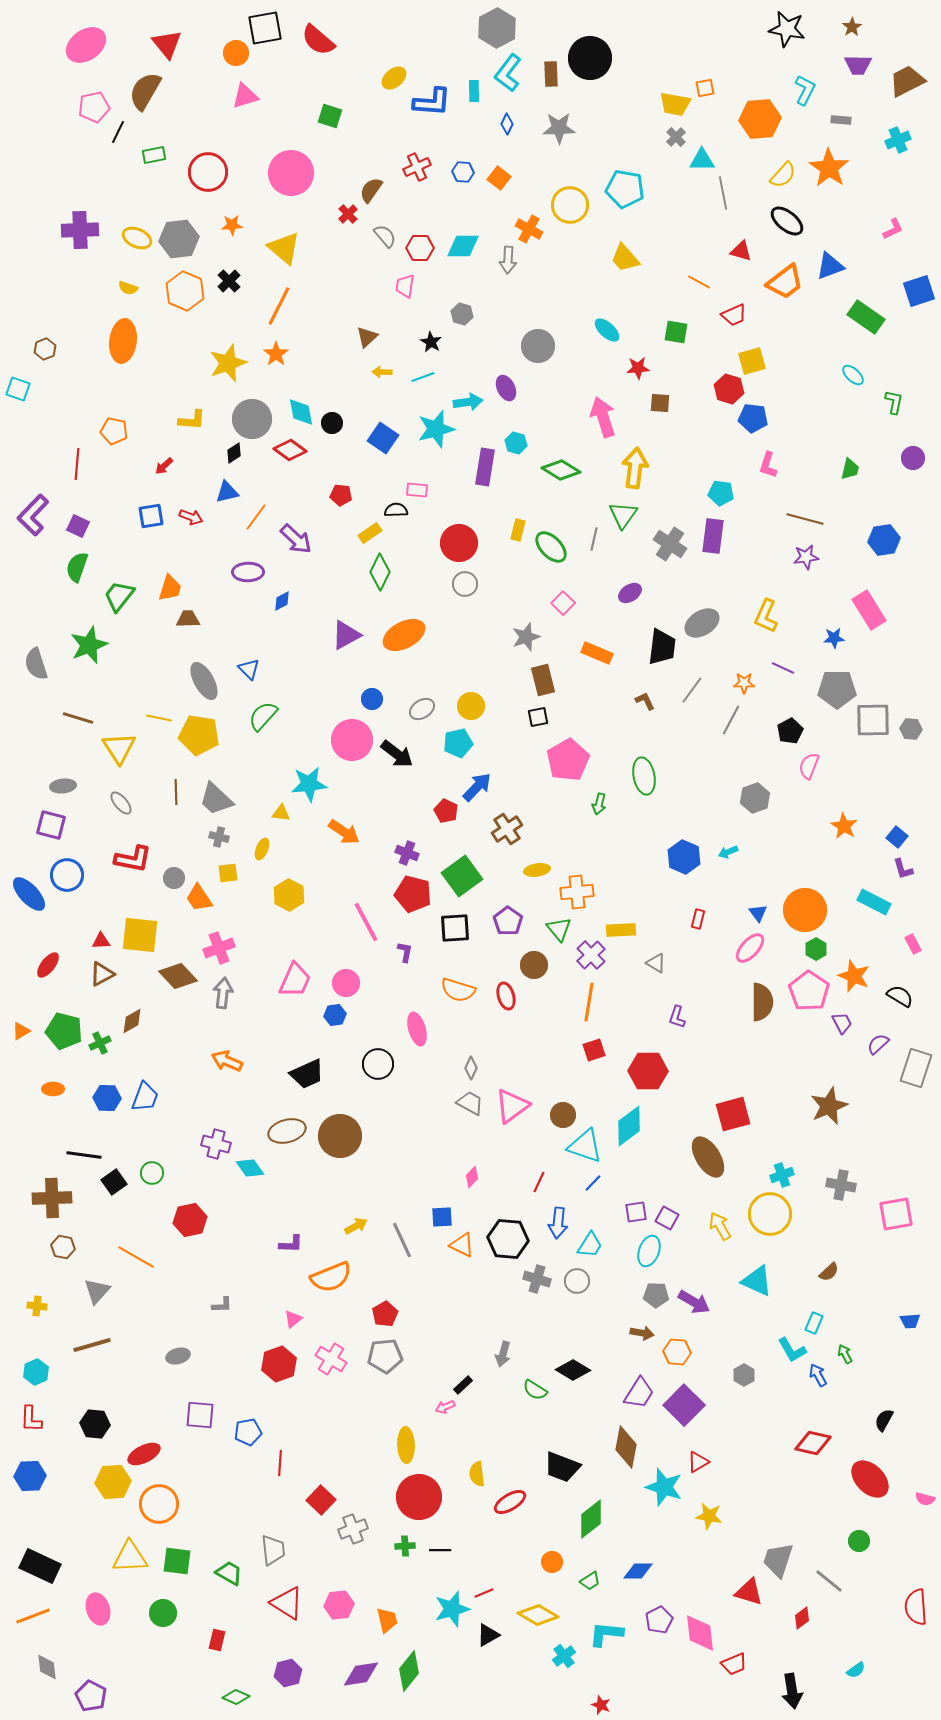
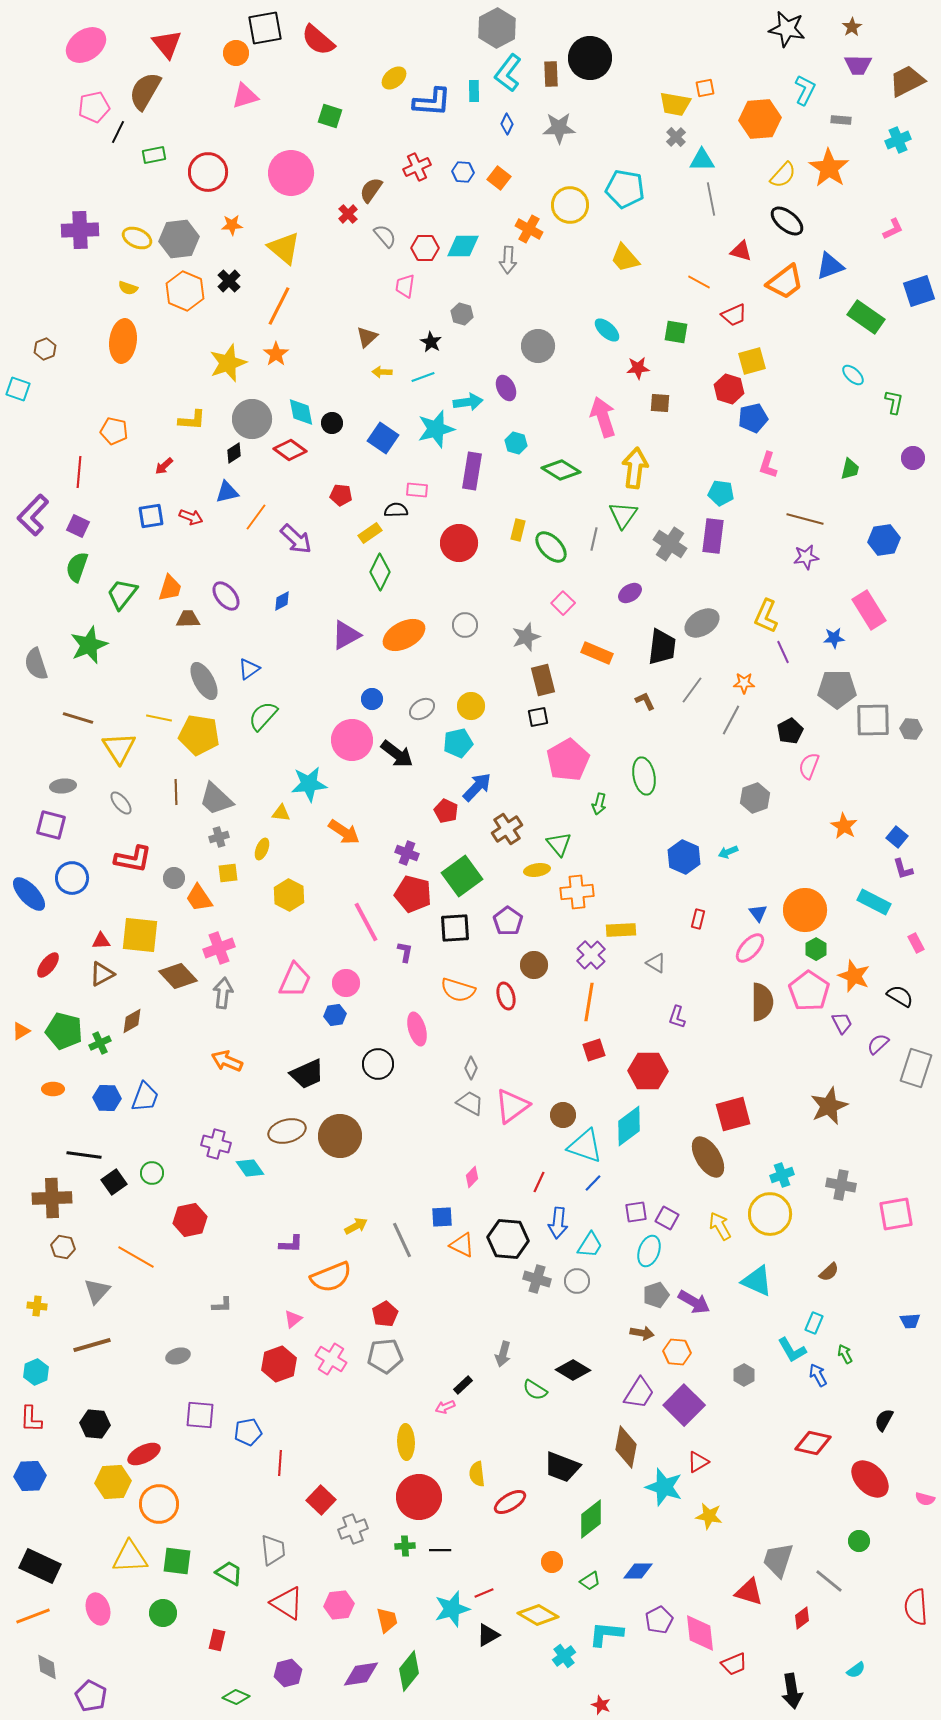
gray line at (723, 193): moved 12 px left, 6 px down
red hexagon at (420, 248): moved 5 px right
blue pentagon at (753, 418): rotated 20 degrees counterclockwise
red line at (77, 464): moved 2 px right, 8 px down
purple rectangle at (485, 467): moved 13 px left, 4 px down
purple ellipse at (248, 572): moved 22 px left, 24 px down; rotated 52 degrees clockwise
gray circle at (465, 584): moved 41 px down
green trapezoid at (119, 596): moved 3 px right, 2 px up
purple line at (783, 668): moved 16 px up; rotated 40 degrees clockwise
blue triangle at (249, 669): rotated 40 degrees clockwise
gray cross at (219, 837): rotated 30 degrees counterclockwise
blue circle at (67, 875): moved 5 px right, 3 px down
green triangle at (559, 929): moved 85 px up
pink rectangle at (913, 944): moved 3 px right, 1 px up
gray pentagon at (656, 1295): rotated 20 degrees counterclockwise
yellow ellipse at (406, 1445): moved 3 px up
